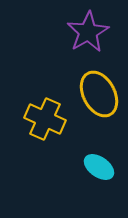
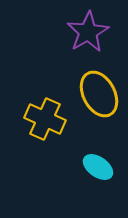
cyan ellipse: moved 1 px left
